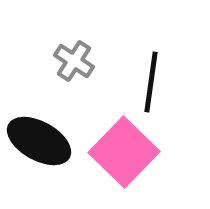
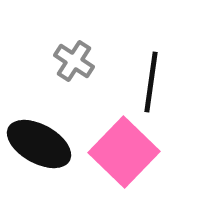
black ellipse: moved 3 px down
